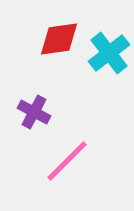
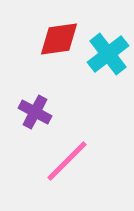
cyan cross: moved 1 px left, 1 px down
purple cross: moved 1 px right
